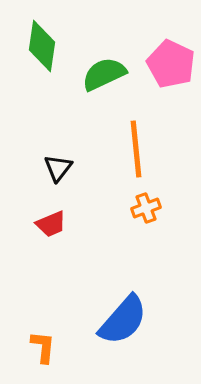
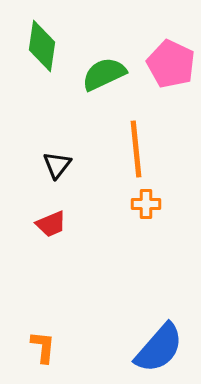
black triangle: moved 1 px left, 3 px up
orange cross: moved 4 px up; rotated 20 degrees clockwise
blue semicircle: moved 36 px right, 28 px down
